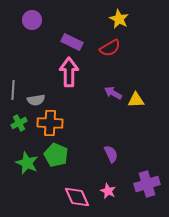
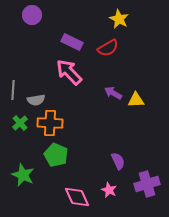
purple circle: moved 5 px up
red semicircle: moved 2 px left
pink arrow: rotated 44 degrees counterclockwise
green cross: moved 1 px right; rotated 14 degrees counterclockwise
purple semicircle: moved 7 px right, 7 px down
green star: moved 4 px left, 12 px down
pink star: moved 1 px right, 1 px up
